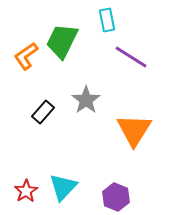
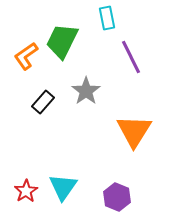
cyan rectangle: moved 2 px up
purple line: rotated 32 degrees clockwise
gray star: moved 9 px up
black rectangle: moved 10 px up
orange triangle: moved 1 px down
cyan triangle: rotated 8 degrees counterclockwise
purple hexagon: moved 1 px right
